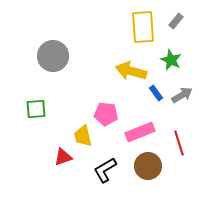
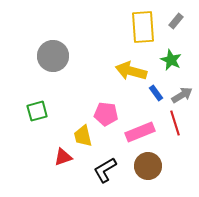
green square: moved 1 px right, 2 px down; rotated 10 degrees counterclockwise
red line: moved 4 px left, 20 px up
